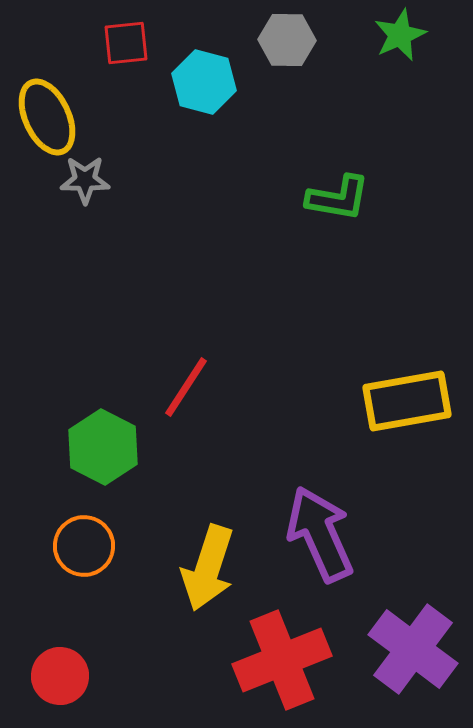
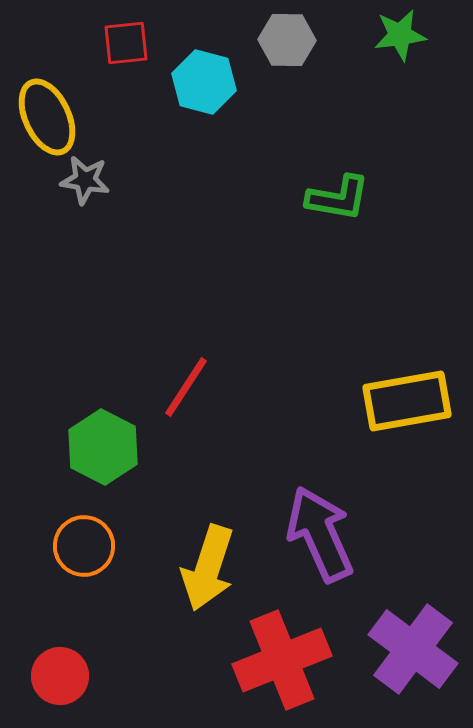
green star: rotated 16 degrees clockwise
gray star: rotated 9 degrees clockwise
